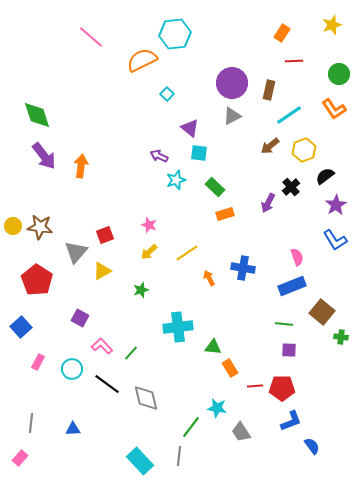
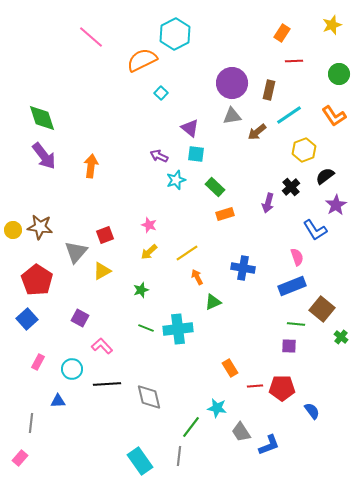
cyan hexagon at (175, 34): rotated 20 degrees counterclockwise
cyan square at (167, 94): moved 6 px left, 1 px up
orange L-shape at (334, 109): moved 7 px down
green diamond at (37, 115): moved 5 px right, 3 px down
gray triangle at (232, 116): rotated 18 degrees clockwise
brown arrow at (270, 146): moved 13 px left, 14 px up
cyan square at (199, 153): moved 3 px left, 1 px down
orange arrow at (81, 166): moved 10 px right
purple arrow at (268, 203): rotated 12 degrees counterclockwise
yellow circle at (13, 226): moved 4 px down
blue L-shape at (335, 240): moved 20 px left, 10 px up
orange arrow at (209, 278): moved 12 px left, 1 px up
brown square at (322, 312): moved 3 px up
green line at (284, 324): moved 12 px right
blue square at (21, 327): moved 6 px right, 8 px up
cyan cross at (178, 327): moved 2 px down
green cross at (341, 337): rotated 32 degrees clockwise
green triangle at (213, 347): moved 45 px up; rotated 30 degrees counterclockwise
purple square at (289, 350): moved 4 px up
green line at (131, 353): moved 15 px right, 25 px up; rotated 70 degrees clockwise
black line at (107, 384): rotated 40 degrees counterclockwise
gray diamond at (146, 398): moved 3 px right, 1 px up
blue L-shape at (291, 421): moved 22 px left, 24 px down
blue triangle at (73, 429): moved 15 px left, 28 px up
blue semicircle at (312, 446): moved 35 px up
cyan rectangle at (140, 461): rotated 8 degrees clockwise
